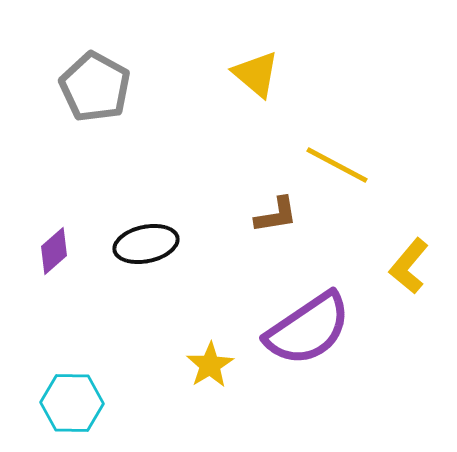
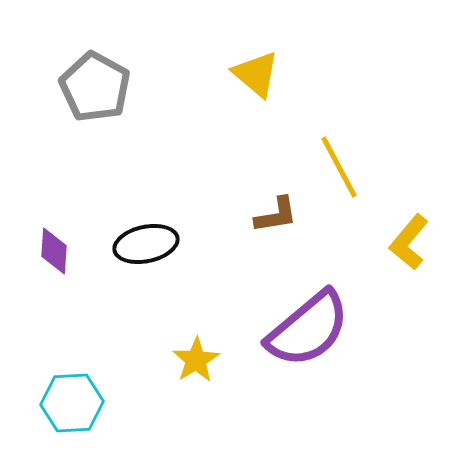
yellow line: moved 2 px right, 2 px down; rotated 34 degrees clockwise
purple diamond: rotated 45 degrees counterclockwise
yellow L-shape: moved 24 px up
purple semicircle: rotated 6 degrees counterclockwise
yellow star: moved 14 px left, 5 px up
cyan hexagon: rotated 4 degrees counterclockwise
